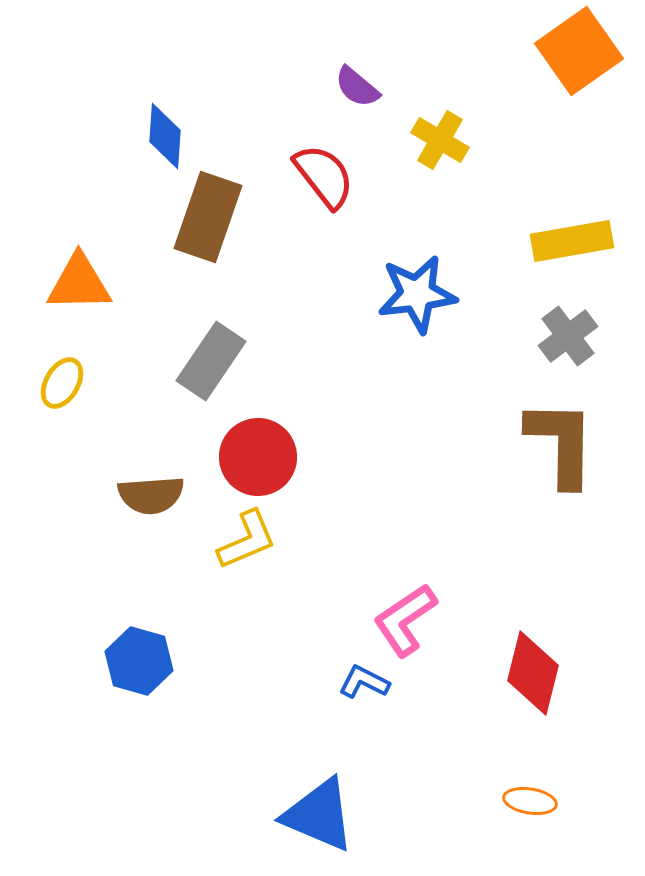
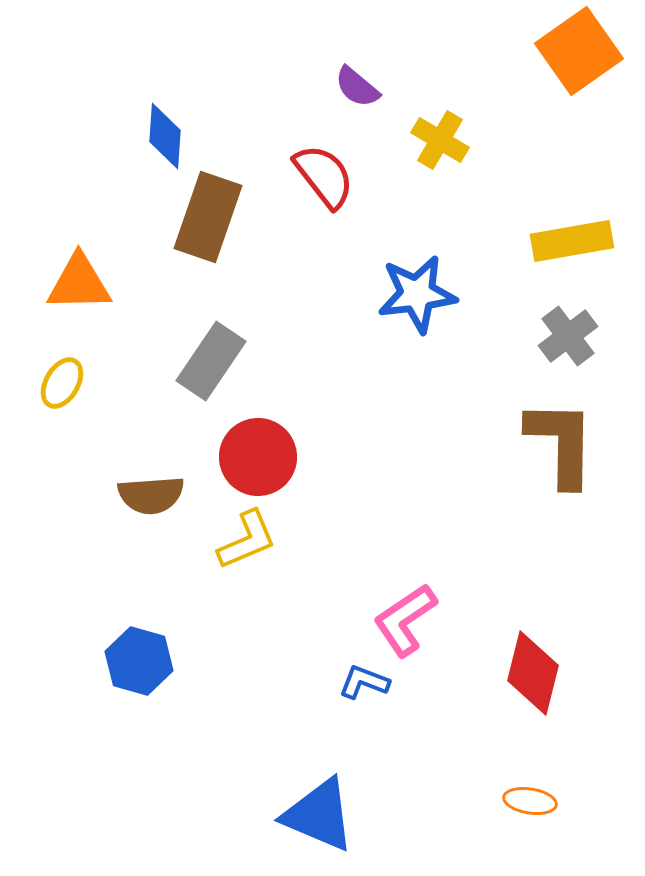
blue L-shape: rotated 6 degrees counterclockwise
